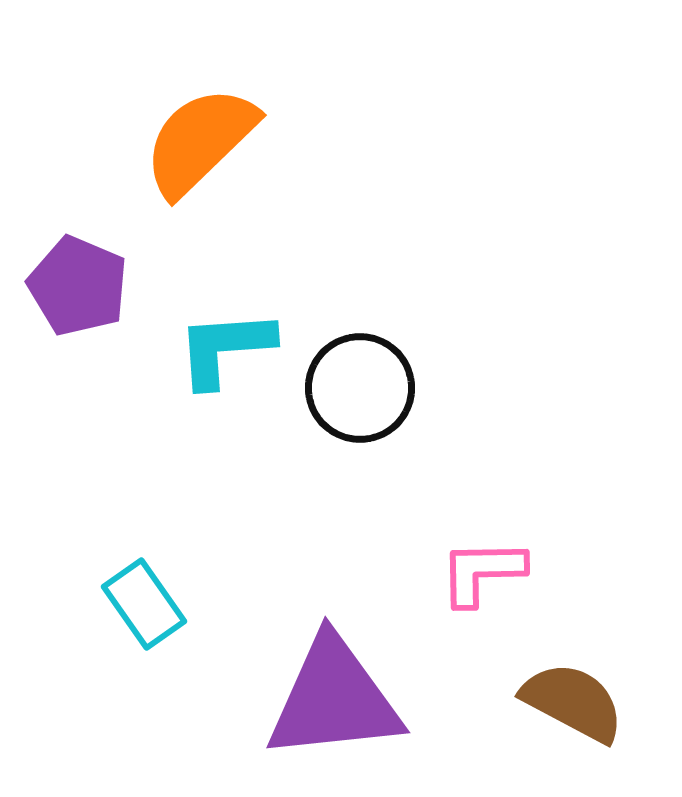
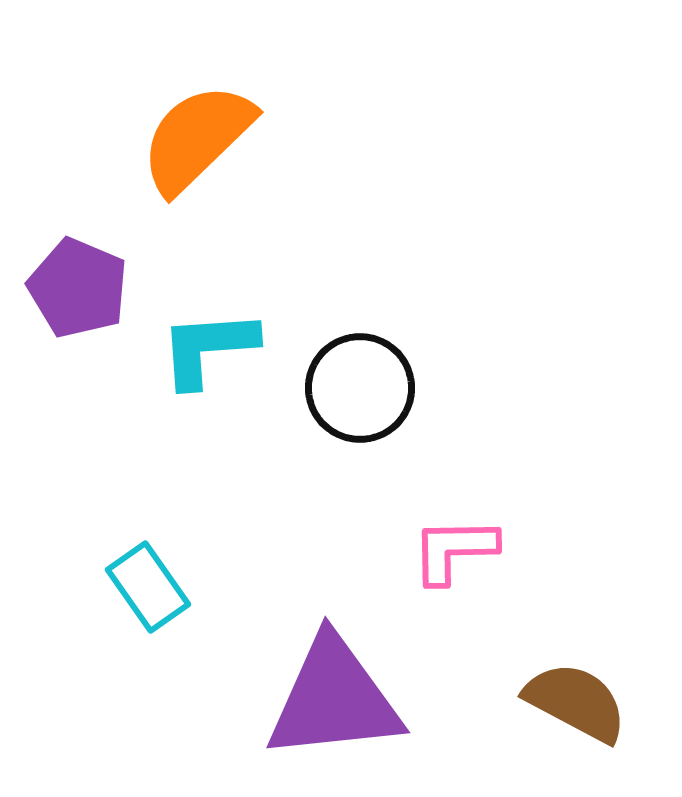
orange semicircle: moved 3 px left, 3 px up
purple pentagon: moved 2 px down
cyan L-shape: moved 17 px left
pink L-shape: moved 28 px left, 22 px up
cyan rectangle: moved 4 px right, 17 px up
brown semicircle: moved 3 px right
